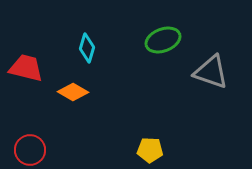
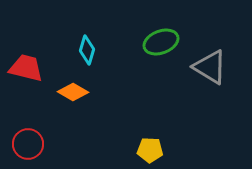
green ellipse: moved 2 px left, 2 px down
cyan diamond: moved 2 px down
gray triangle: moved 1 px left, 5 px up; rotated 12 degrees clockwise
red circle: moved 2 px left, 6 px up
